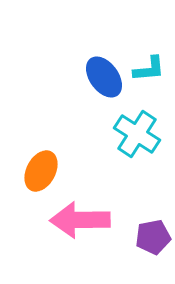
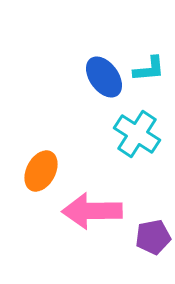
pink arrow: moved 12 px right, 9 px up
